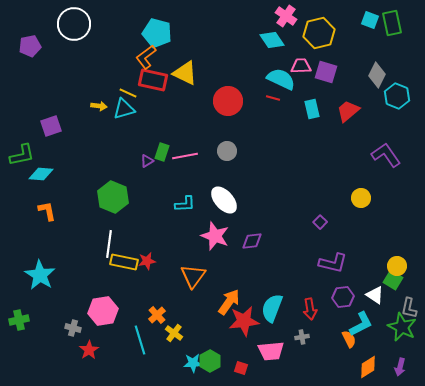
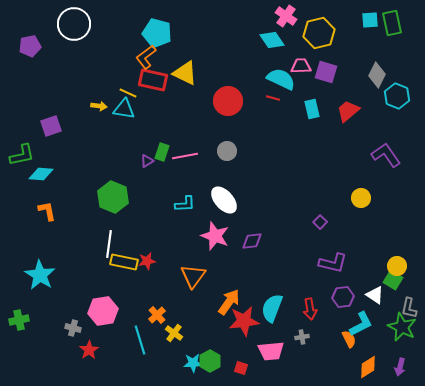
cyan square at (370, 20): rotated 24 degrees counterclockwise
cyan triangle at (124, 109): rotated 25 degrees clockwise
